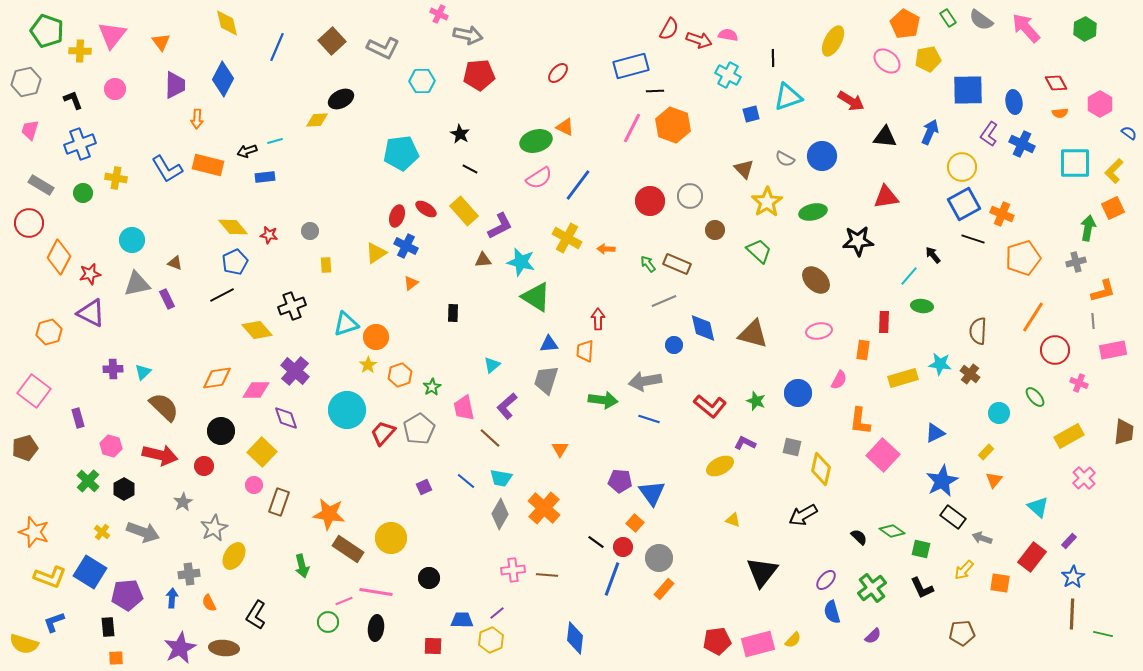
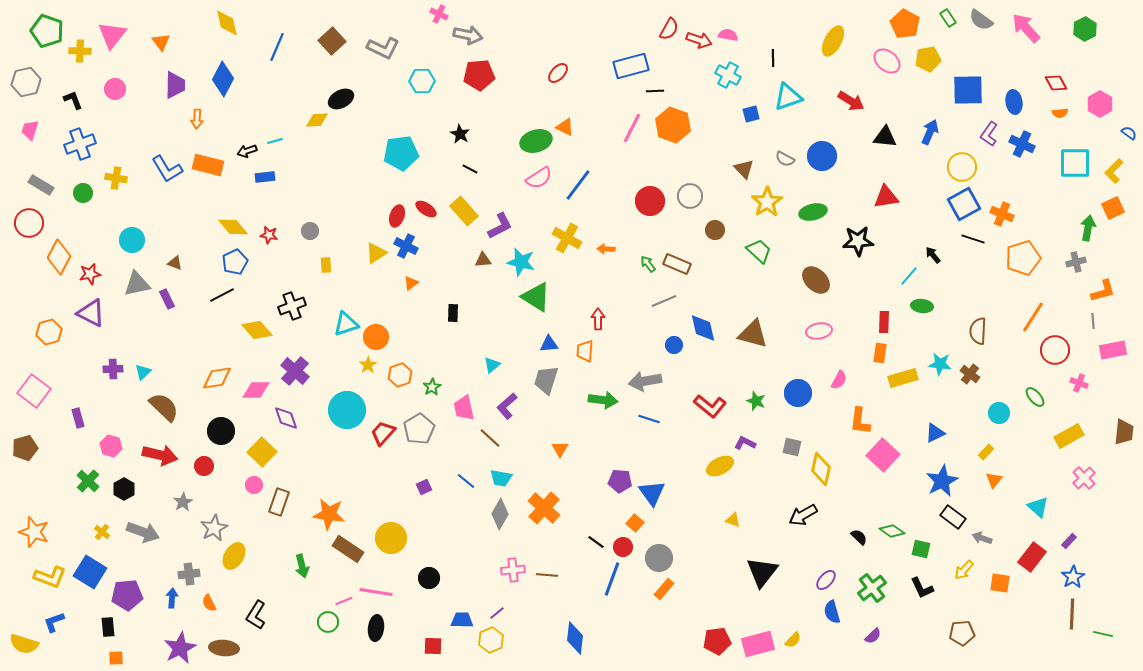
orange rectangle at (863, 350): moved 17 px right, 3 px down
